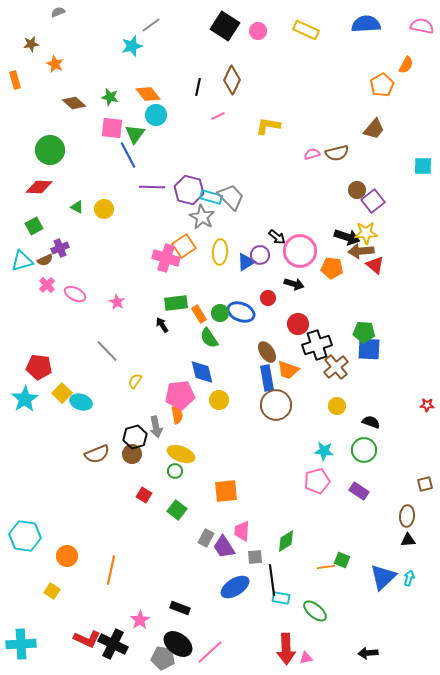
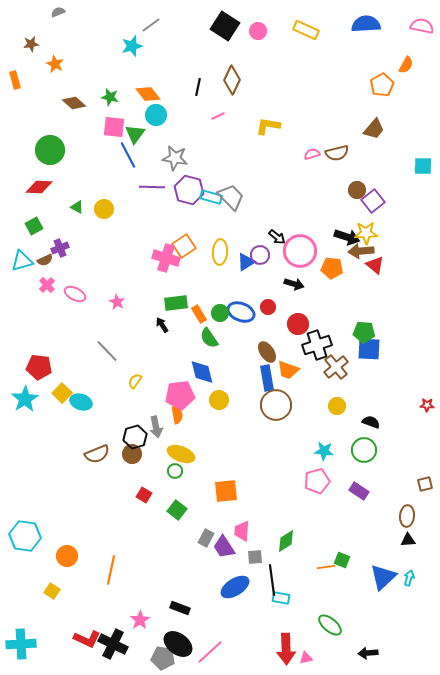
pink square at (112, 128): moved 2 px right, 1 px up
gray star at (202, 217): moved 27 px left, 59 px up; rotated 20 degrees counterclockwise
red circle at (268, 298): moved 9 px down
green ellipse at (315, 611): moved 15 px right, 14 px down
